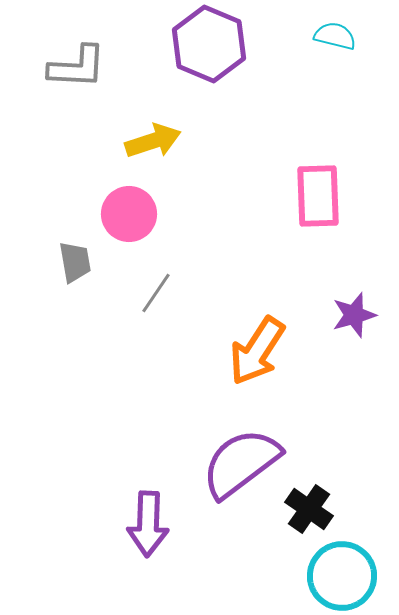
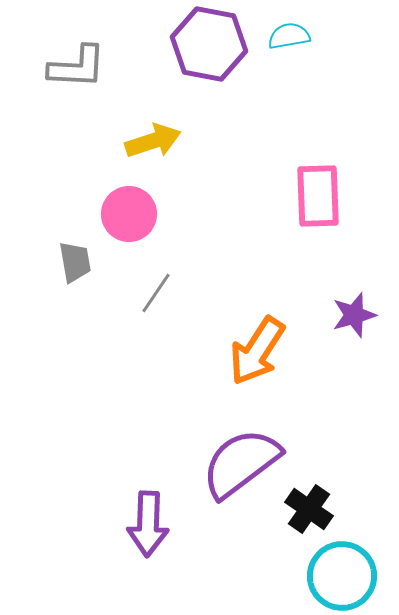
cyan semicircle: moved 46 px left; rotated 24 degrees counterclockwise
purple hexagon: rotated 12 degrees counterclockwise
